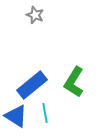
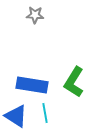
gray star: rotated 18 degrees counterclockwise
blue rectangle: rotated 48 degrees clockwise
